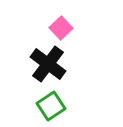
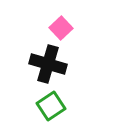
black cross: rotated 21 degrees counterclockwise
